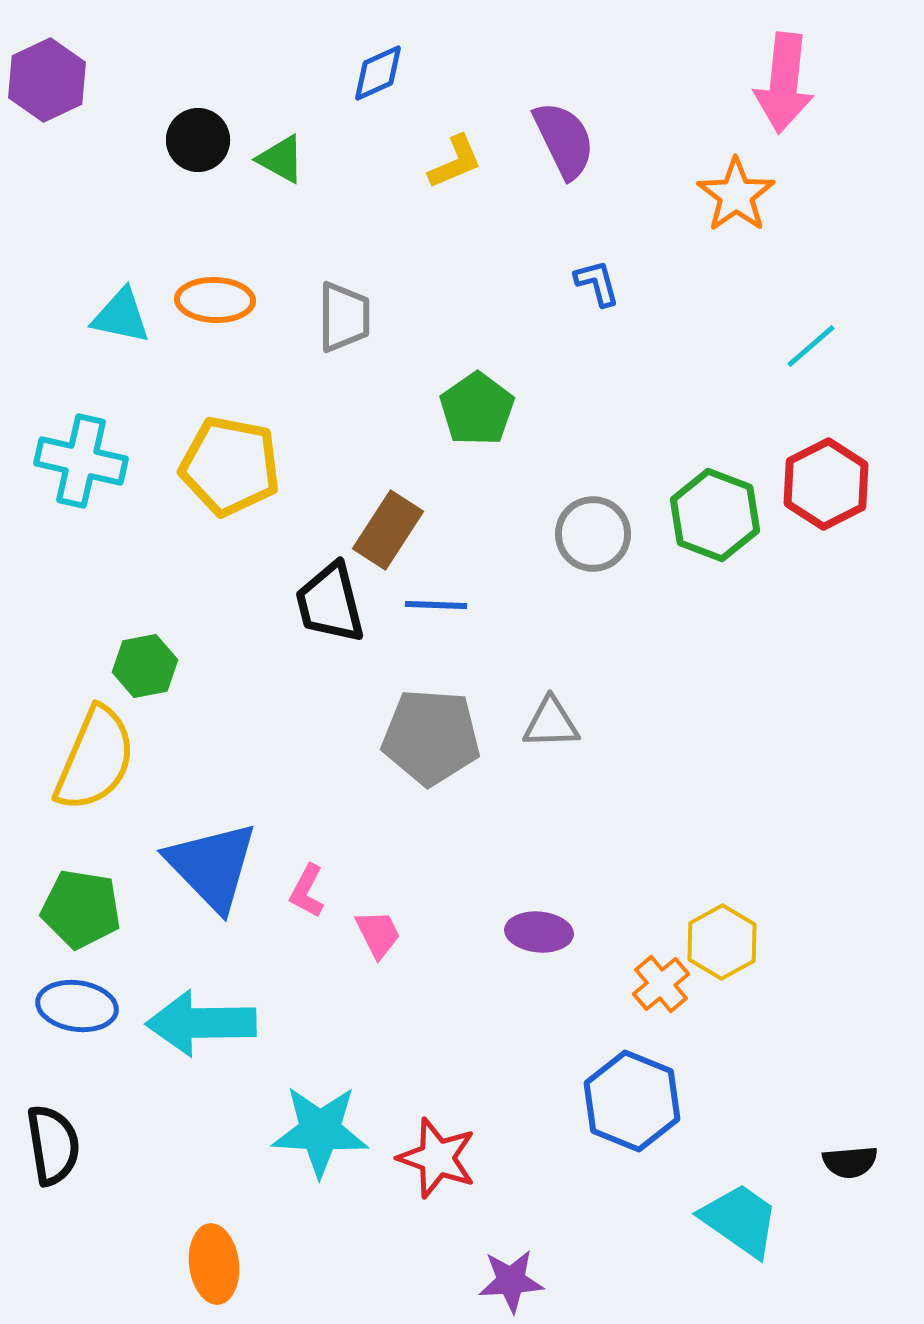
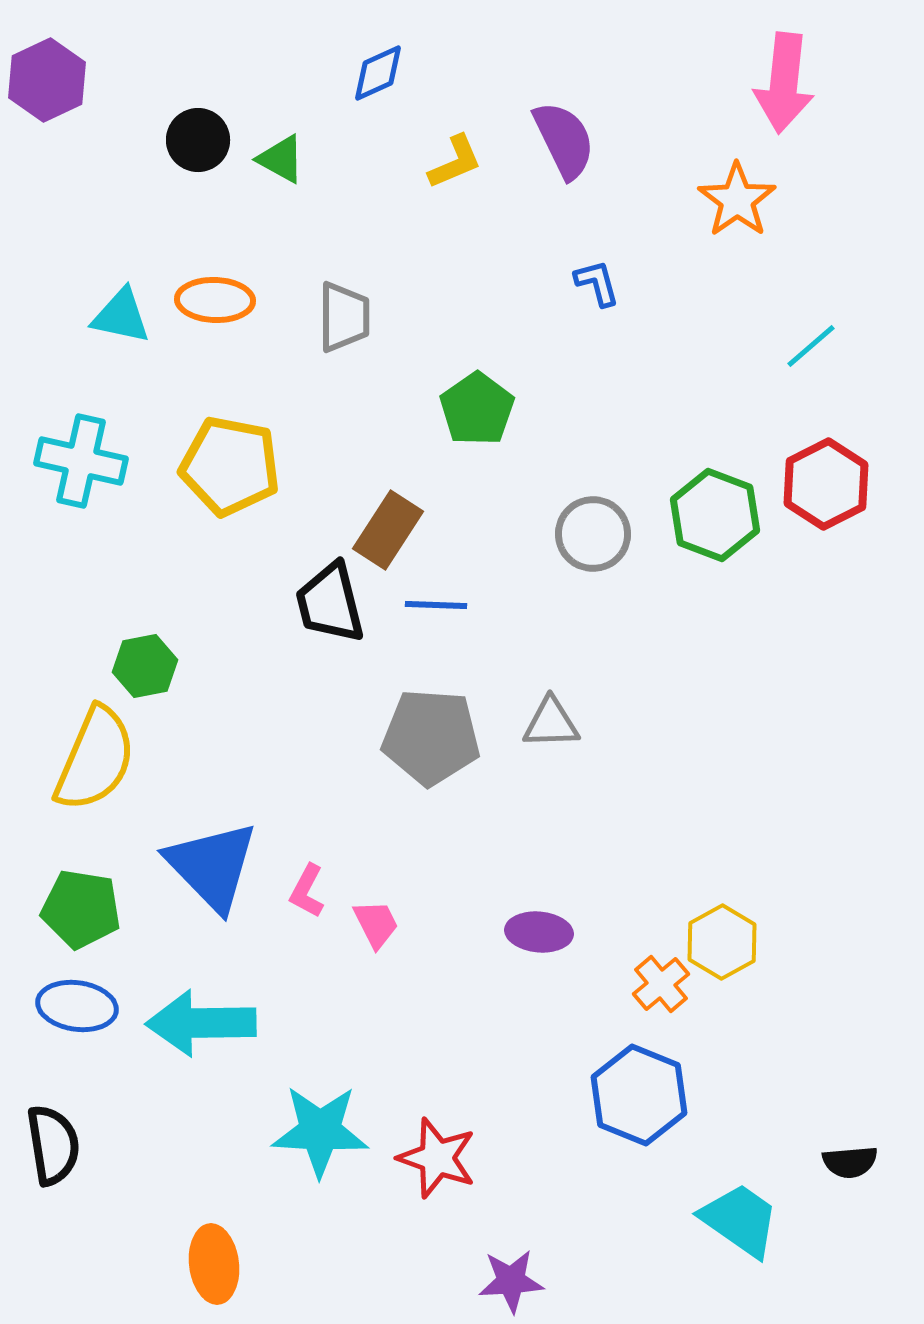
orange star at (736, 195): moved 1 px right, 5 px down
pink trapezoid at (378, 934): moved 2 px left, 10 px up
blue hexagon at (632, 1101): moved 7 px right, 6 px up
